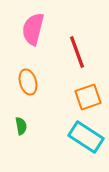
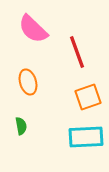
pink semicircle: rotated 60 degrees counterclockwise
cyan rectangle: rotated 36 degrees counterclockwise
